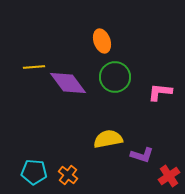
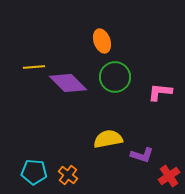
purple diamond: rotated 9 degrees counterclockwise
